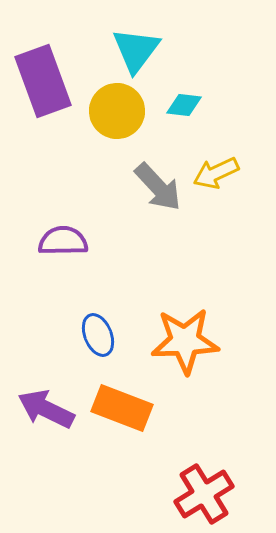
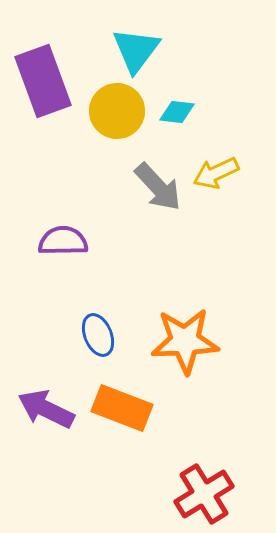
cyan diamond: moved 7 px left, 7 px down
